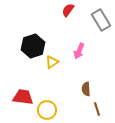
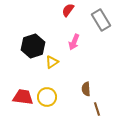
pink arrow: moved 5 px left, 9 px up
yellow circle: moved 13 px up
